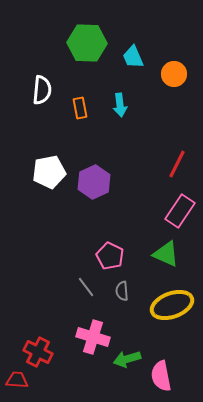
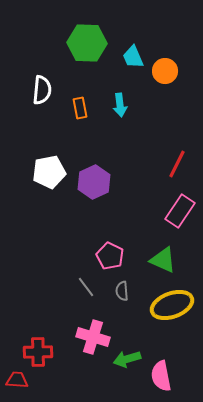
orange circle: moved 9 px left, 3 px up
green triangle: moved 3 px left, 6 px down
red cross: rotated 28 degrees counterclockwise
